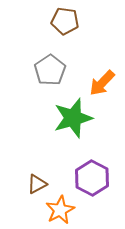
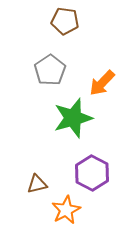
purple hexagon: moved 5 px up
brown triangle: rotated 15 degrees clockwise
orange star: moved 6 px right
